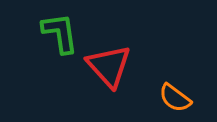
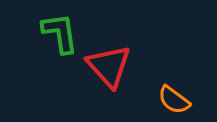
orange semicircle: moved 1 px left, 2 px down
